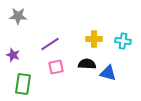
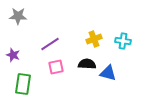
yellow cross: rotated 21 degrees counterclockwise
